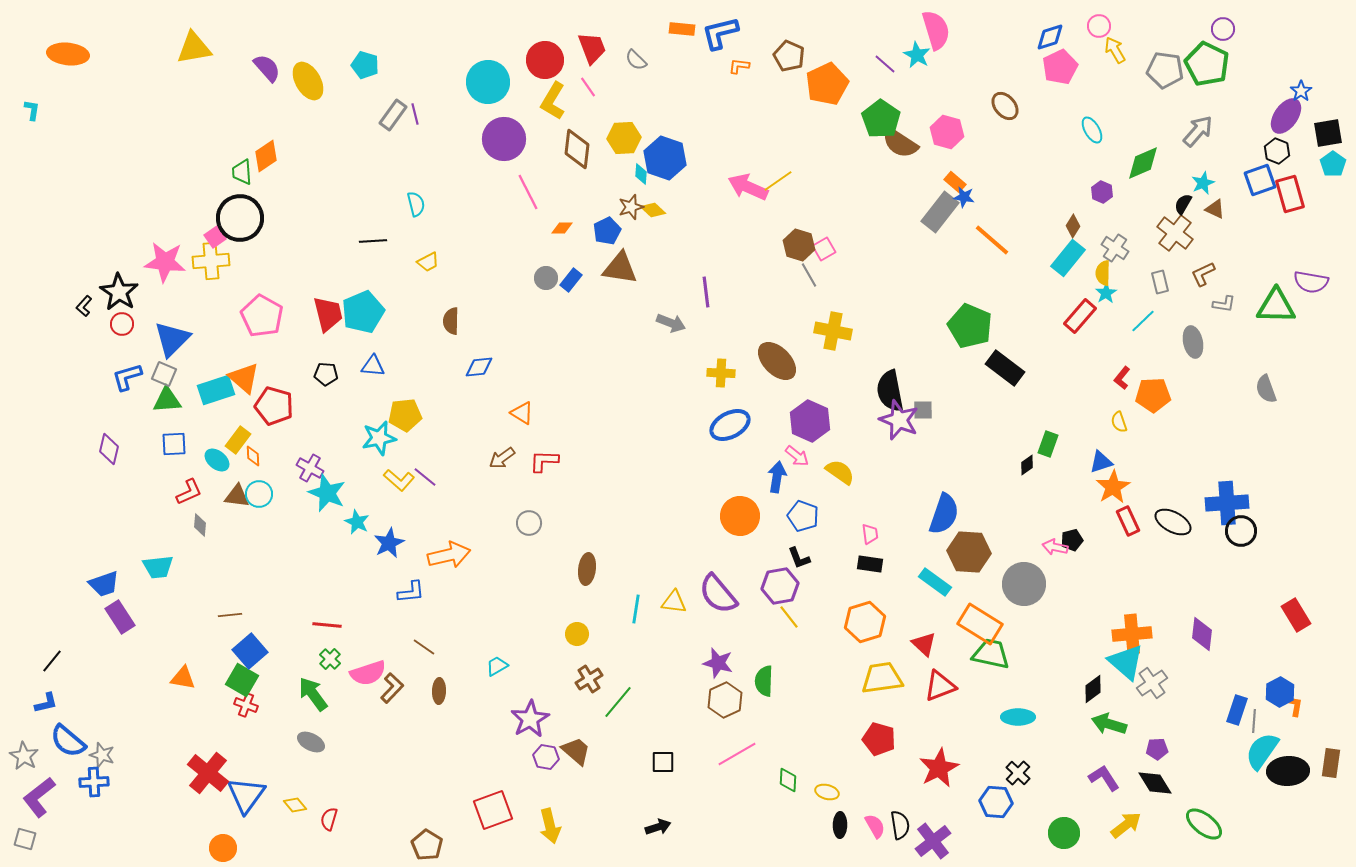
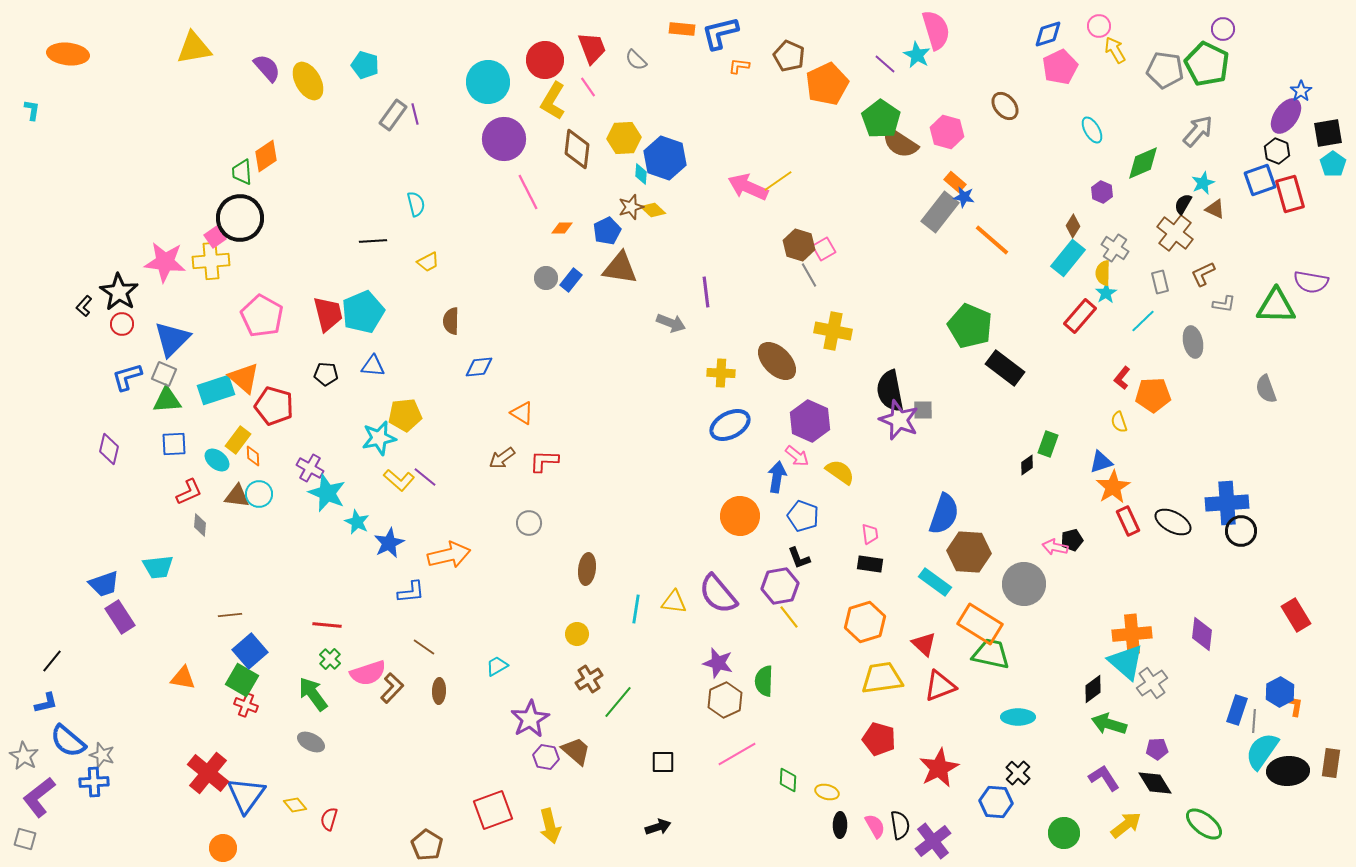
blue diamond at (1050, 37): moved 2 px left, 3 px up
